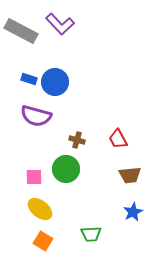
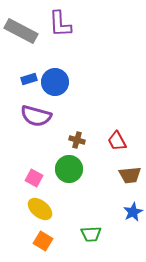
purple L-shape: rotated 40 degrees clockwise
blue rectangle: rotated 35 degrees counterclockwise
red trapezoid: moved 1 px left, 2 px down
green circle: moved 3 px right
pink square: moved 1 px down; rotated 30 degrees clockwise
